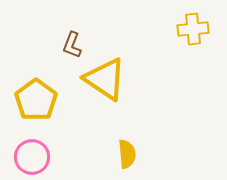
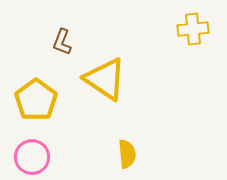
brown L-shape: moved 10 px left, 3 px up
